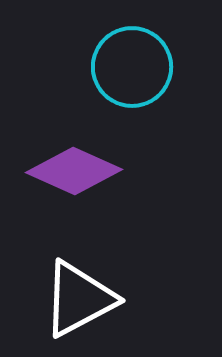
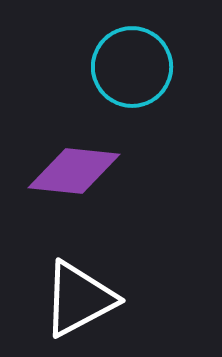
purple diamond: rotated 18 degrees counterclockwise
